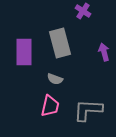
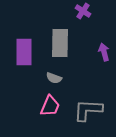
gray rectangle: rotated 16 degrees clockwise
gray semicircle: moved 1 px left, 1 px up
pink trapezoid: rotated 10 degrees clockwise
